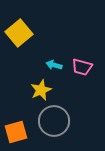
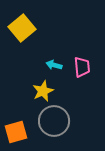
yellow square: moved 3 px right, 5 px up
pink trapezoid: rotated 110 degrees counterclockwise
yellow star: moved 2 px right, 1 px down
